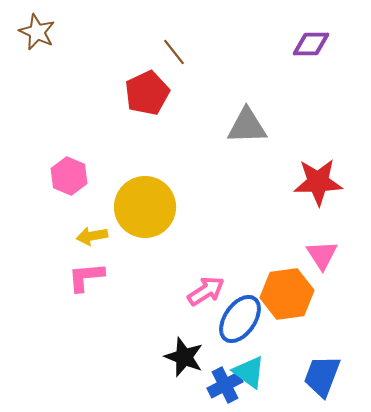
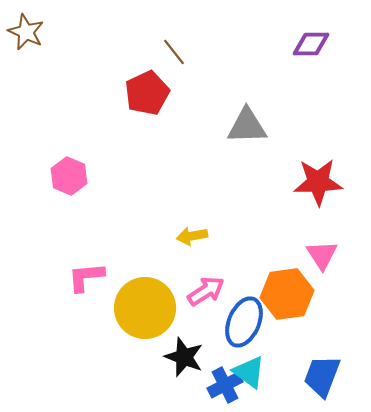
brown star: moved 11 px left
yellow circle: moved 101 px down
yellow arrow: moved 100 px right
blue ellipse: moved 4 px right, 3 px down; rotated 12 degrees counterclockwise
